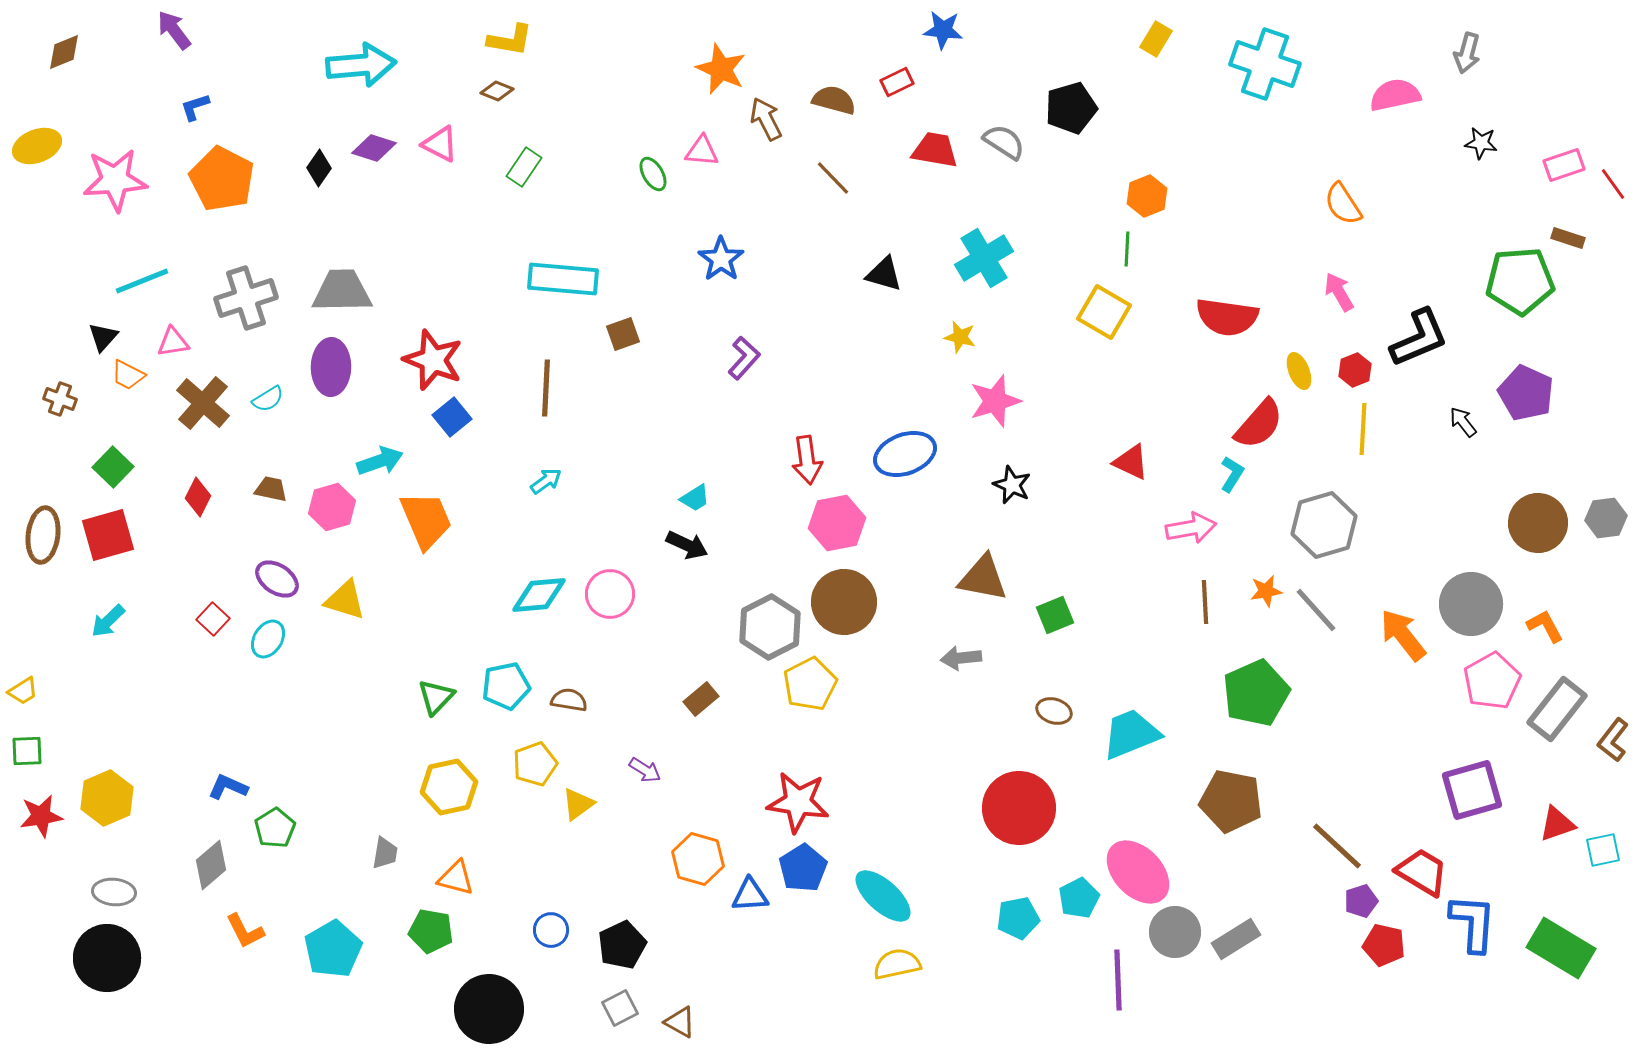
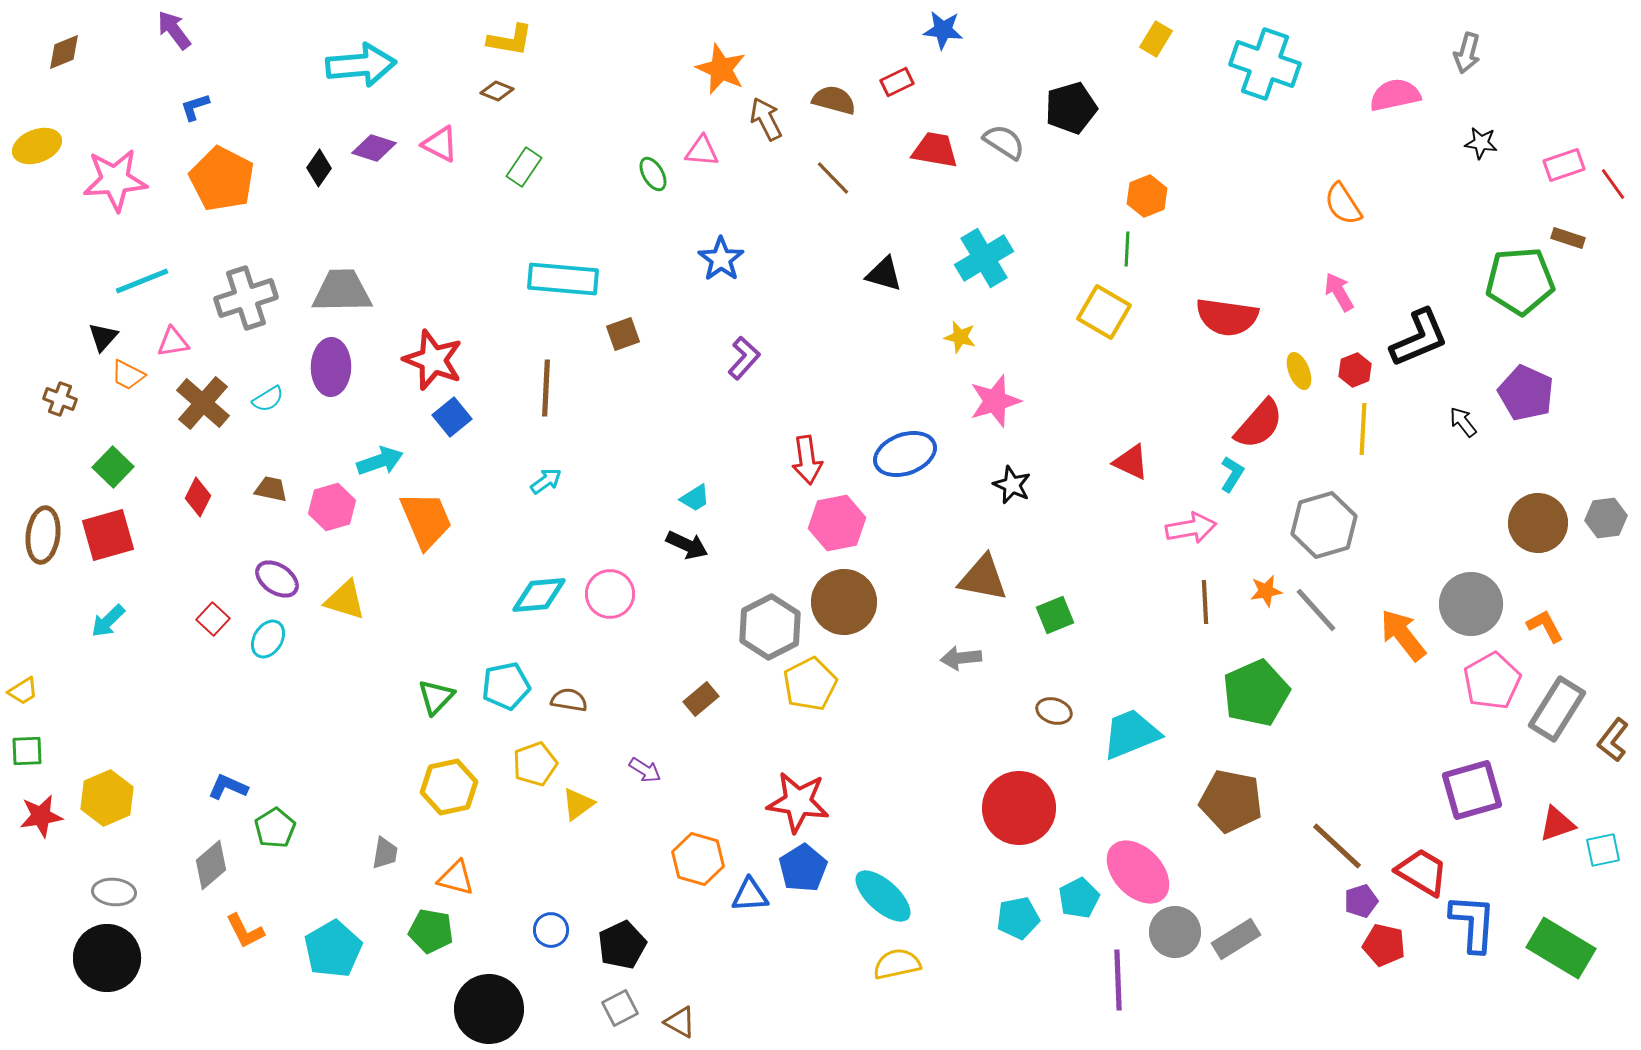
gray rectangle at (1557, 709): rotated 6 degrees counterclockwise
